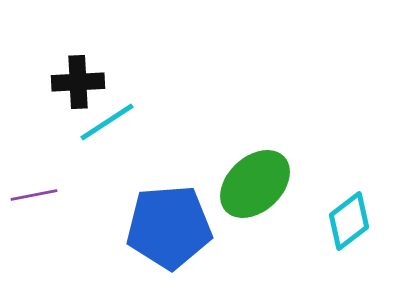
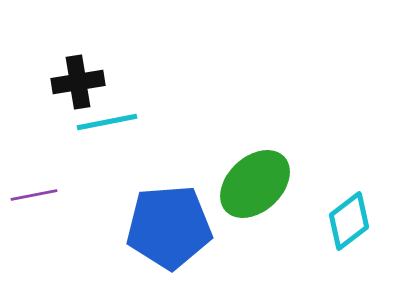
black cross: rotated 6 degrees counterclockwise
cyan line: rotated 22 degrees clockwise
